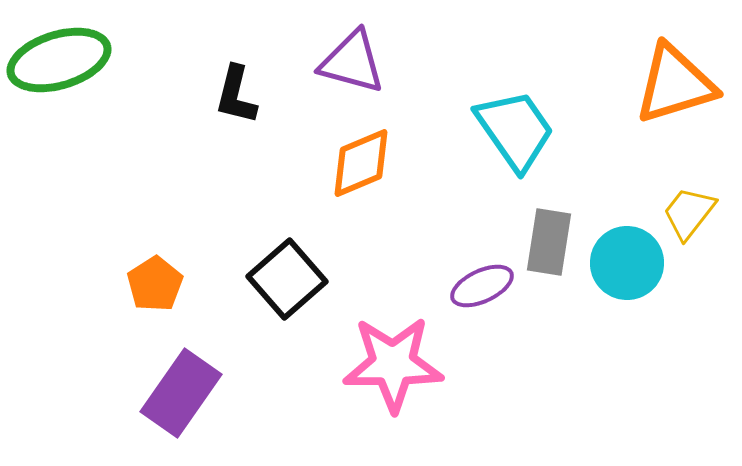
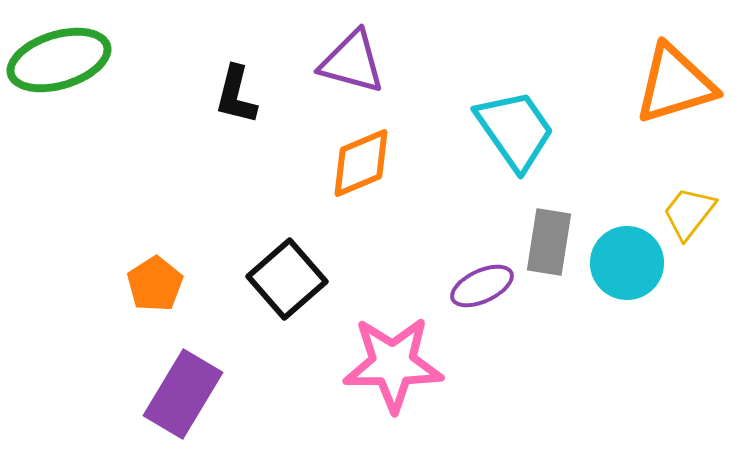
purple rectangle: moved 2 px right, 1 px down; rotated 4 degrees counterclockwise
